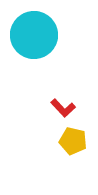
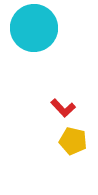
cyan circle: moved 7 px up
